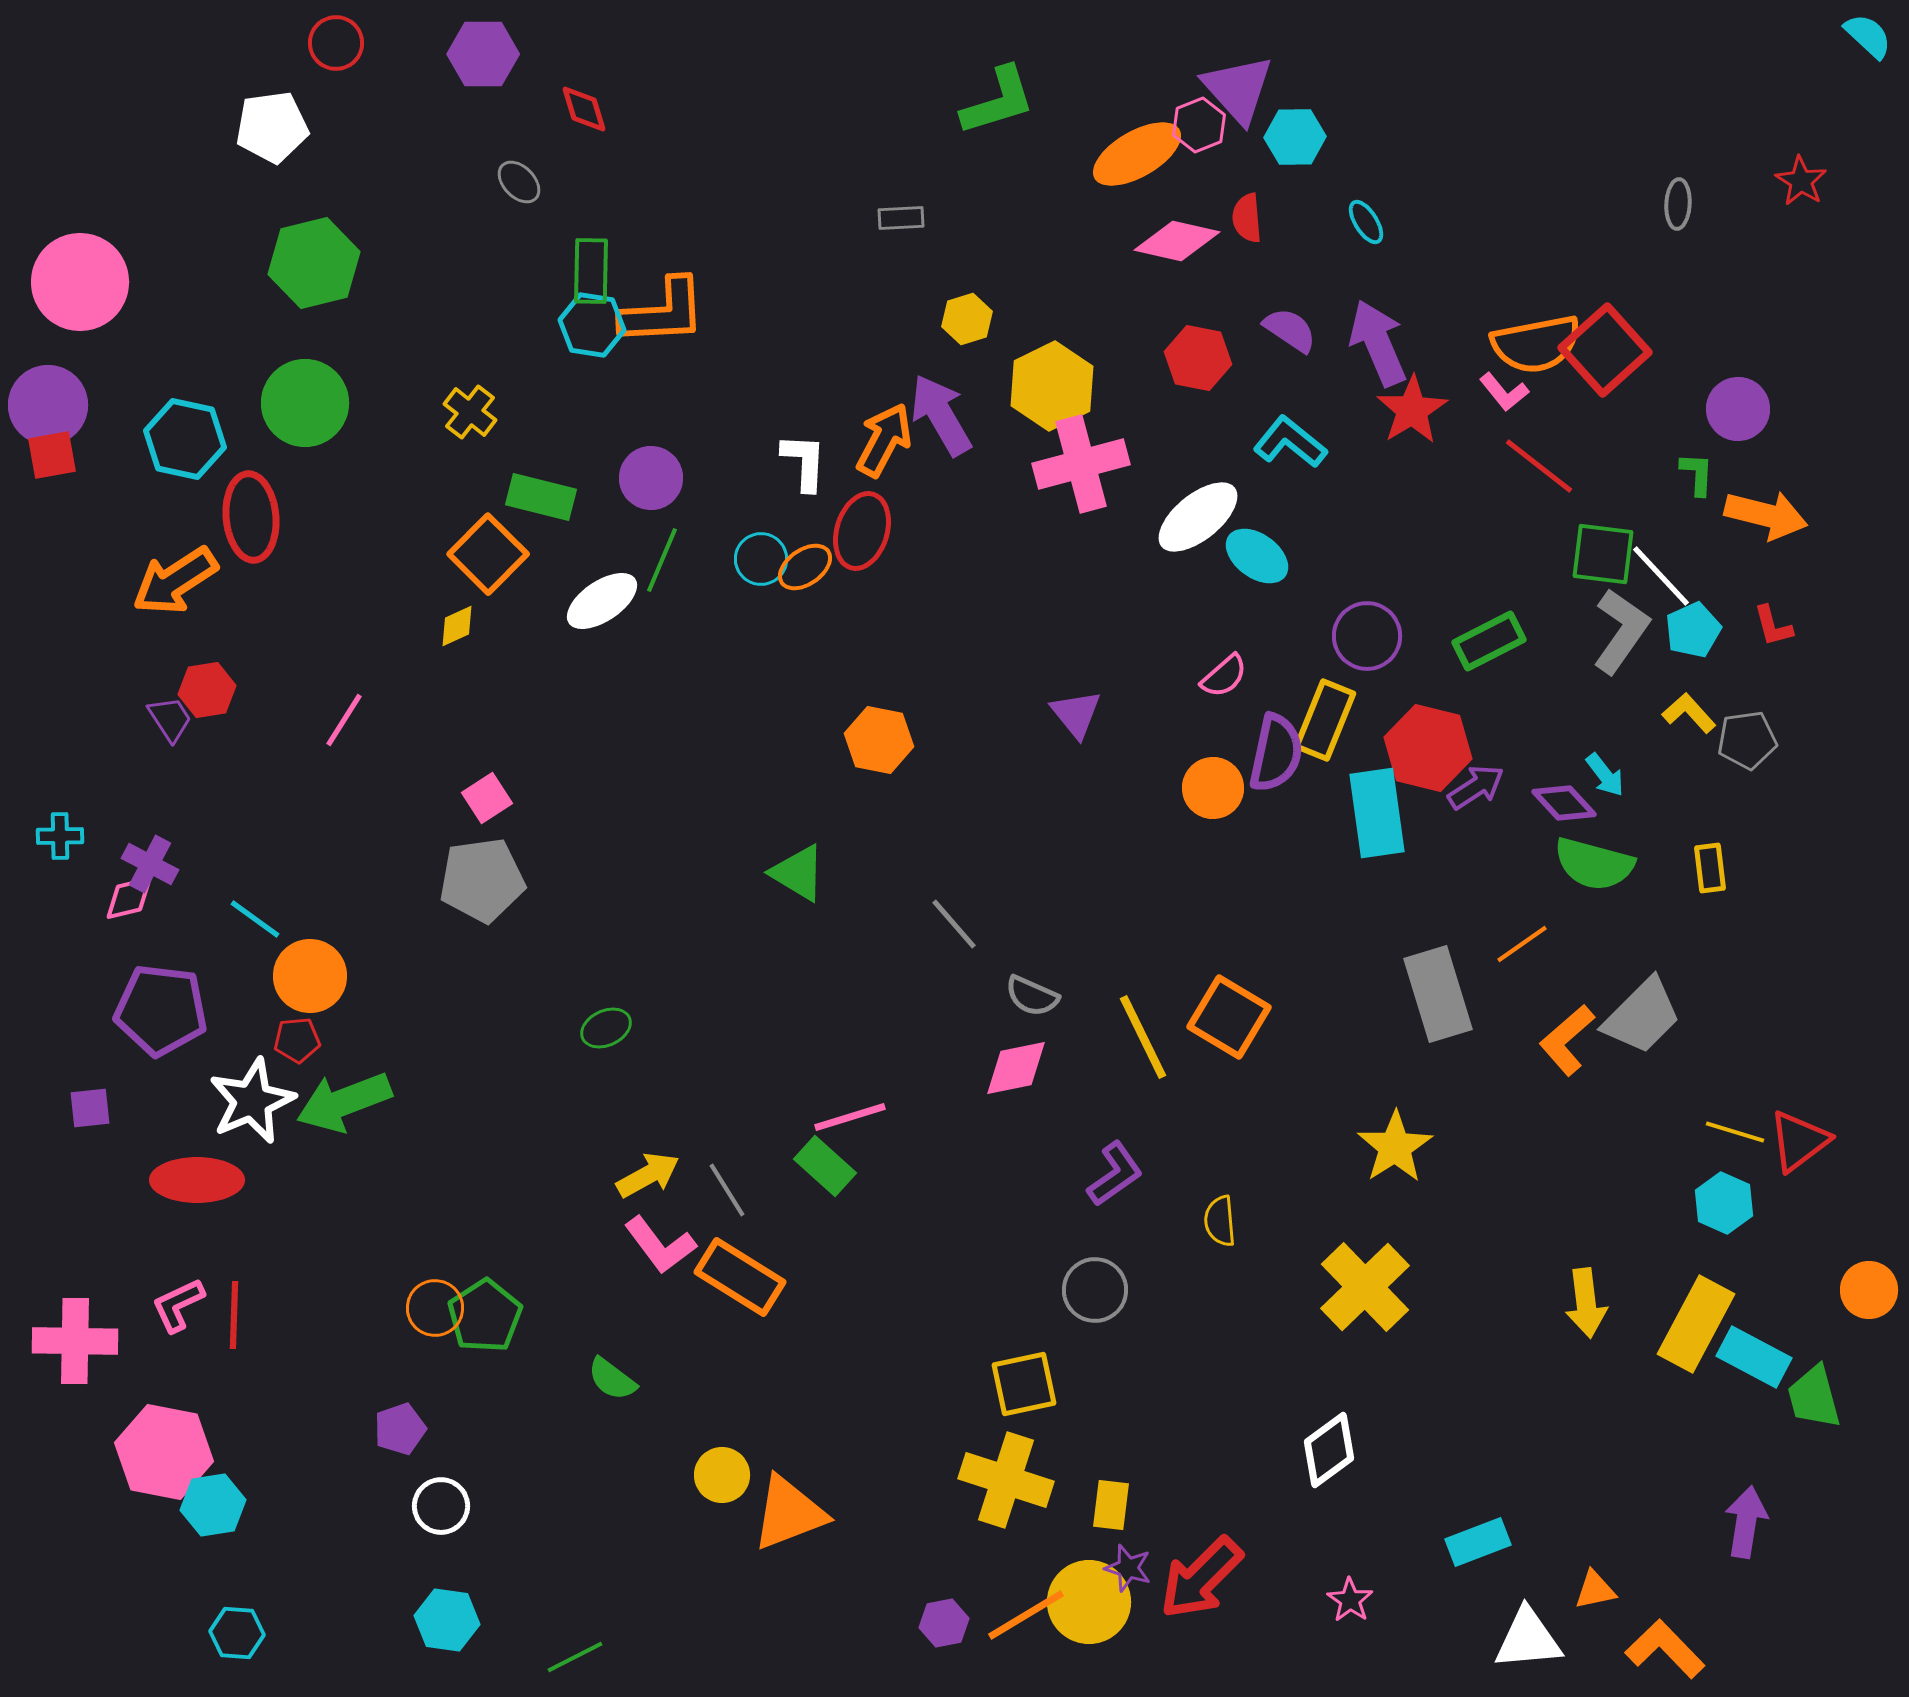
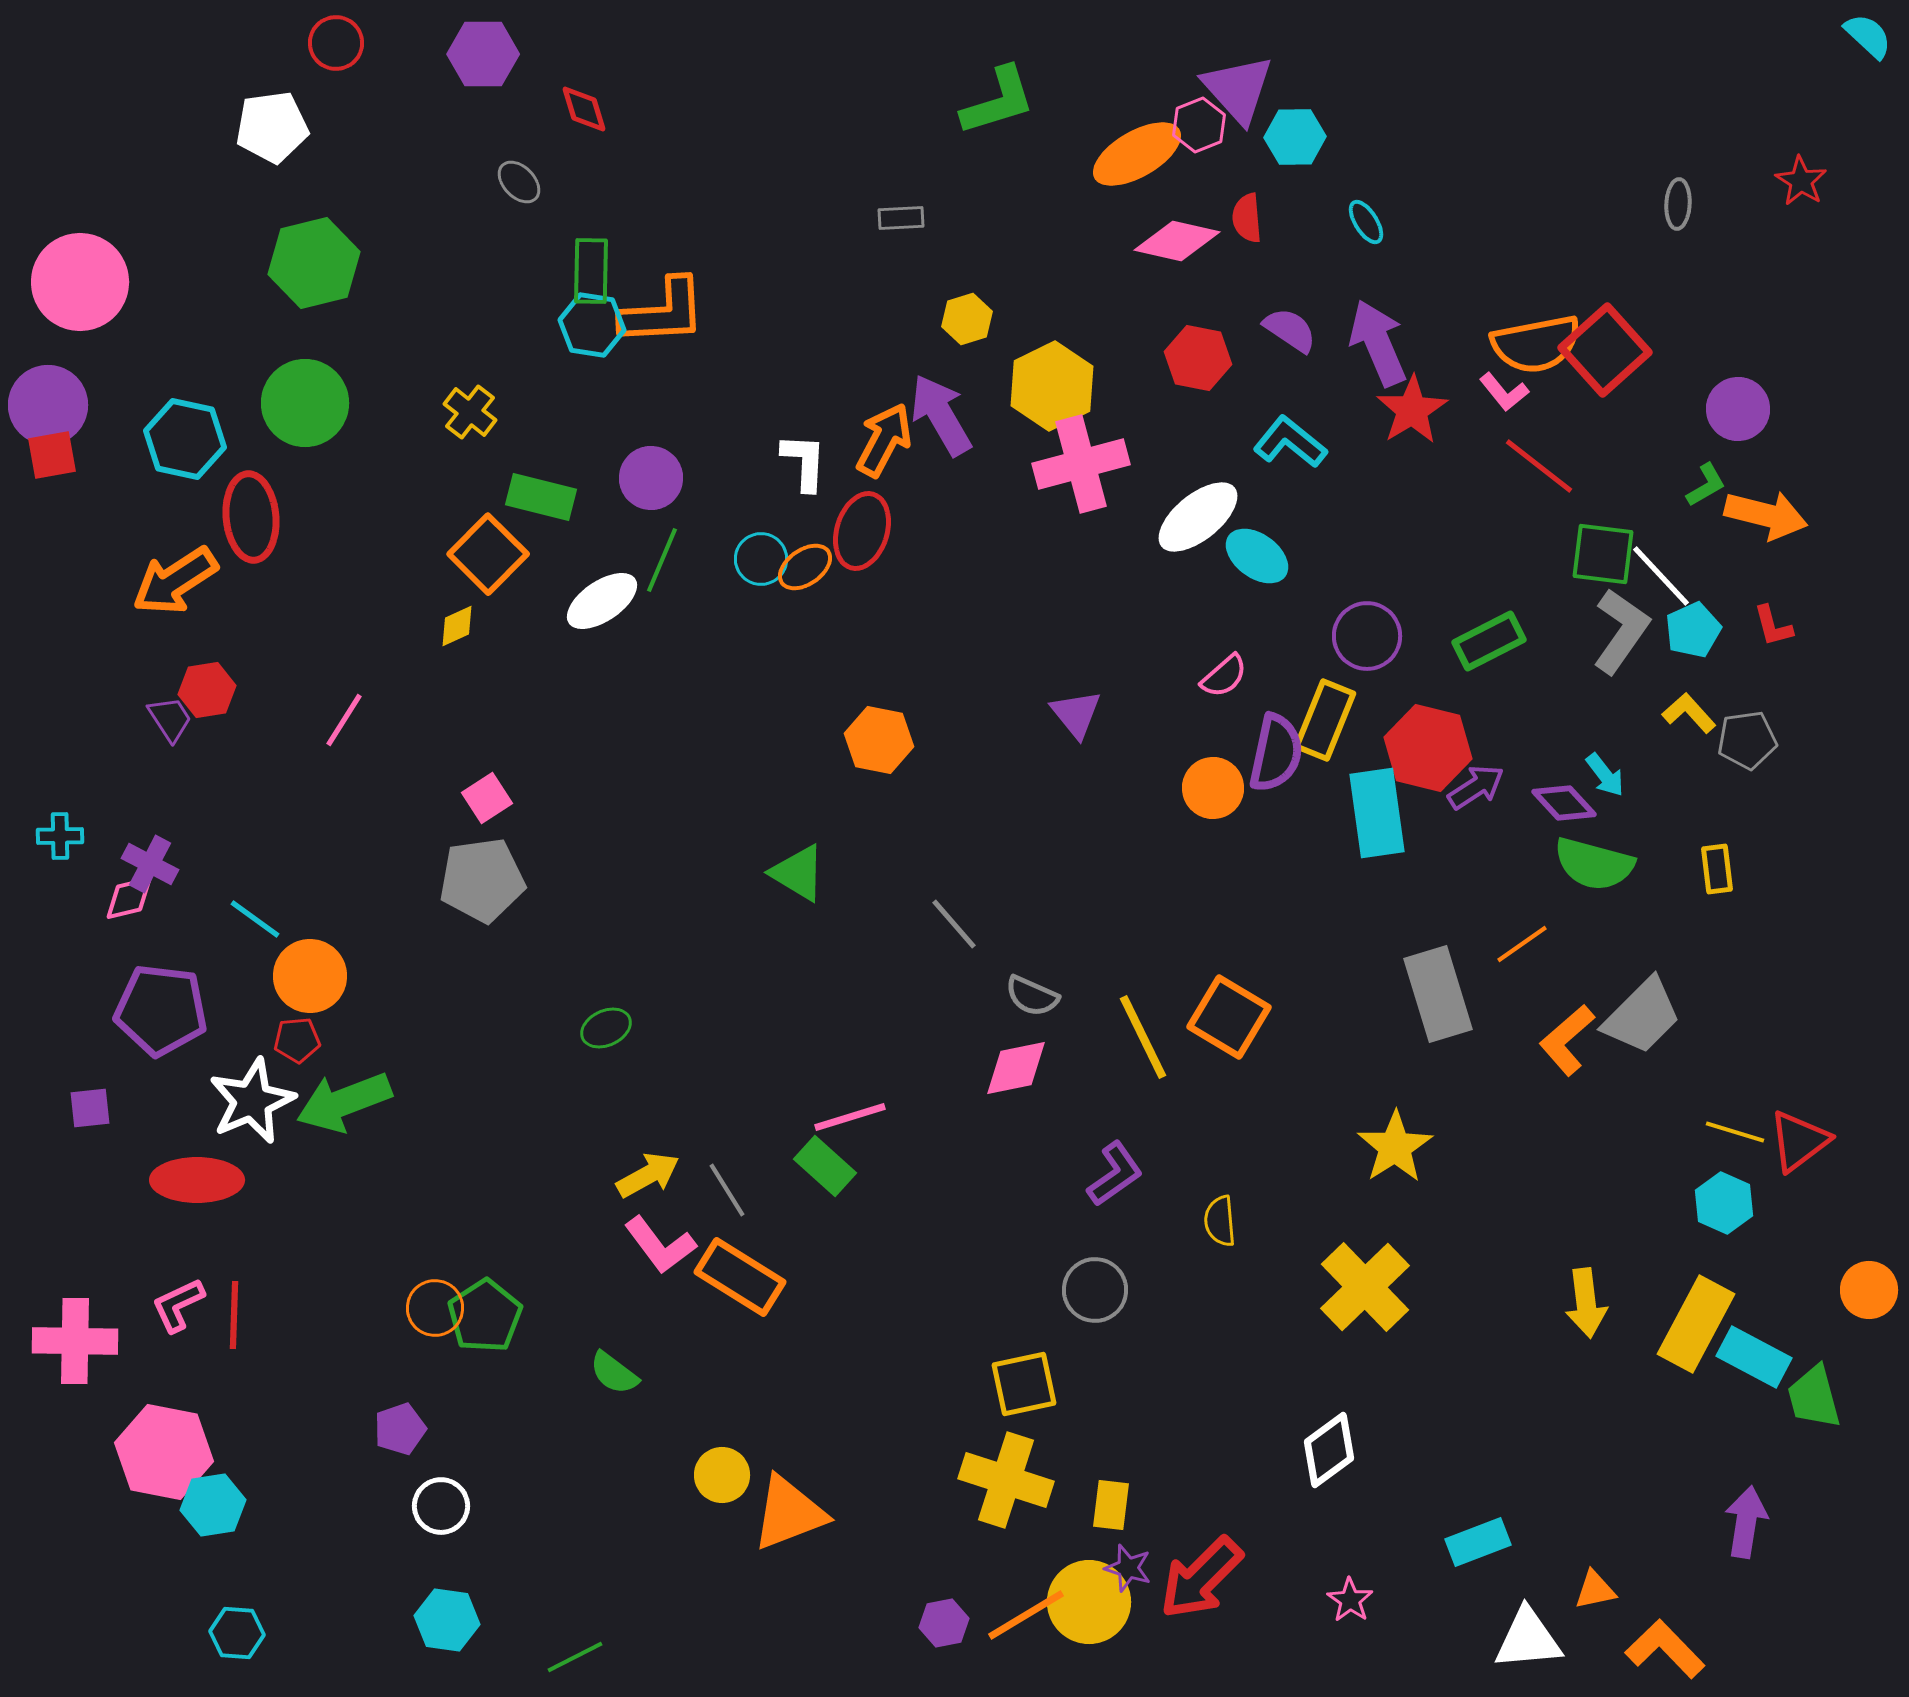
green L-shape at (1697, 474): moved 9 px right, 11 px down; rotated 57 degrees clockwise
yellow rectangle at (1710, 868): moved 7 px right, 1 px down
green semicircle at (612, 1379): moved 2 px right, 6 px up
